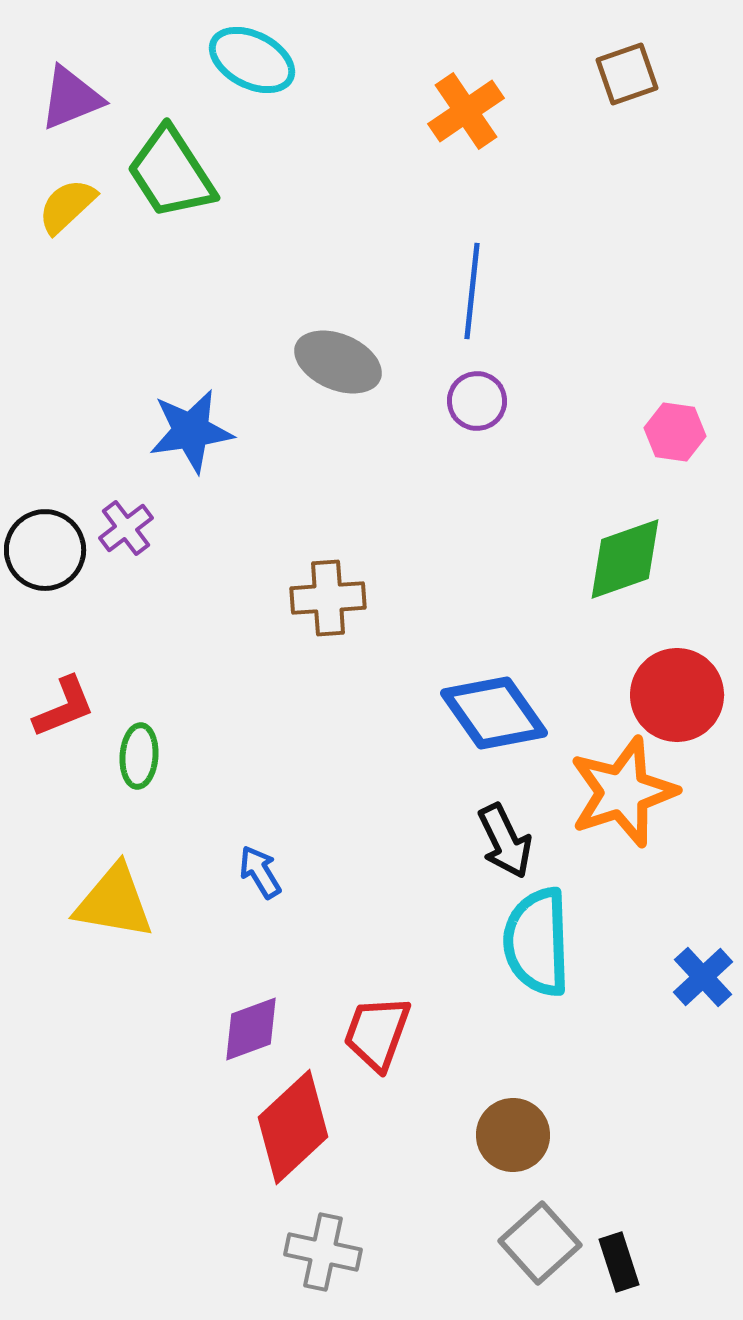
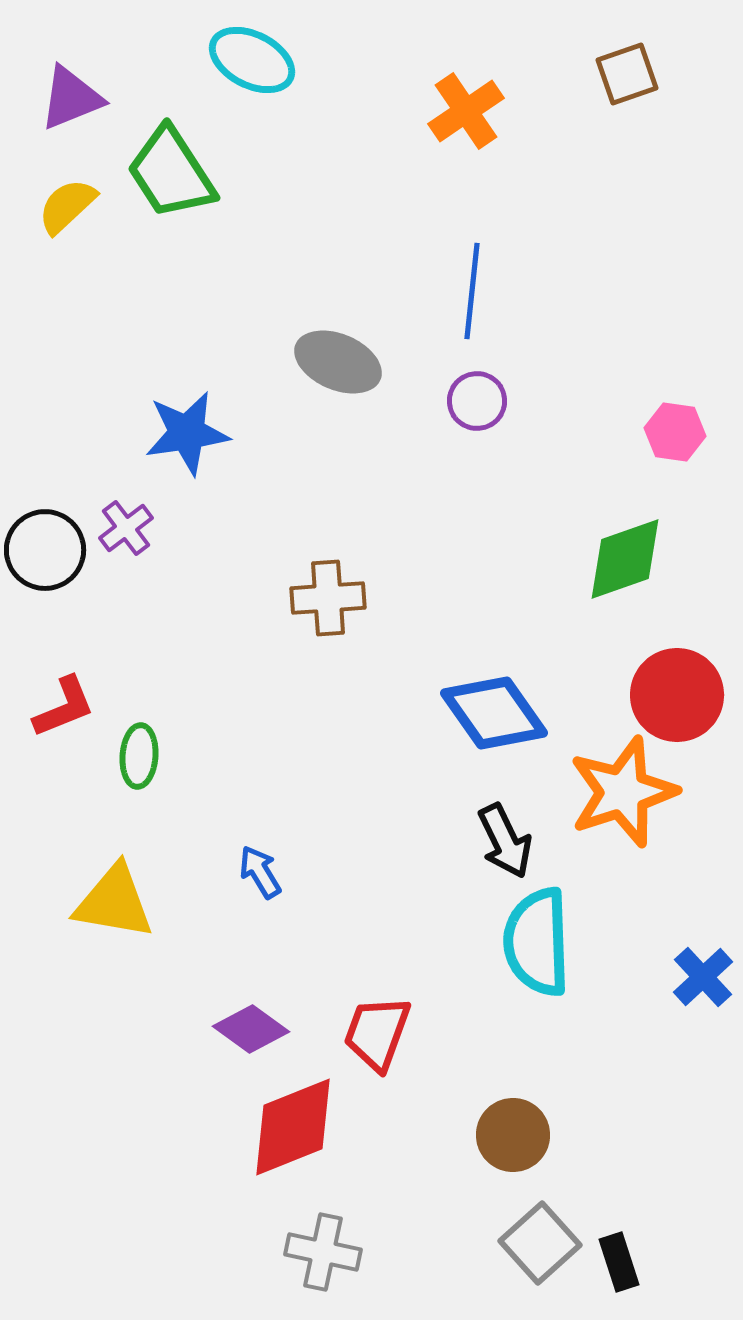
blue star: moved 4 px left, 2 px down
purple diamond: rotated 56 degrees clockwise
red diamond: rotated 21 degrees clockwise
